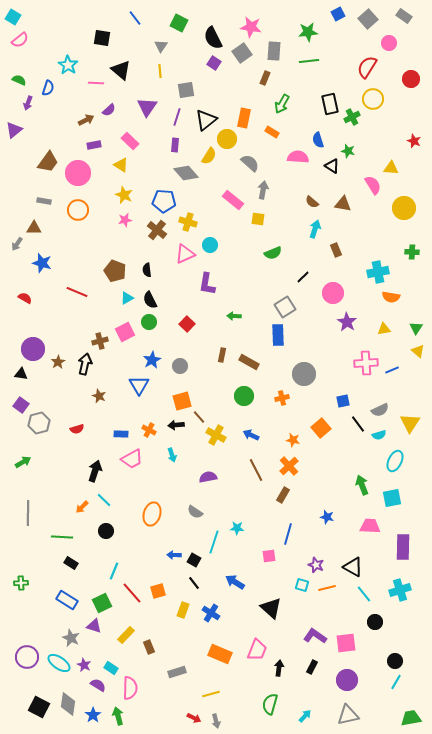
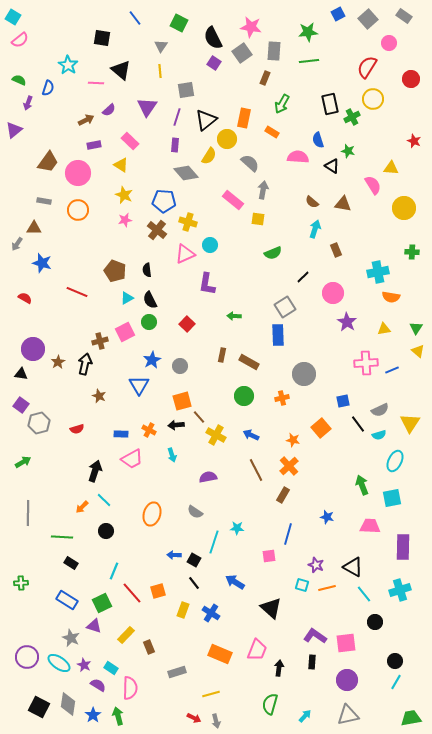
black rectangle at (312, 667): moved 5 px up; rotated 24 degrees counterclockwise
